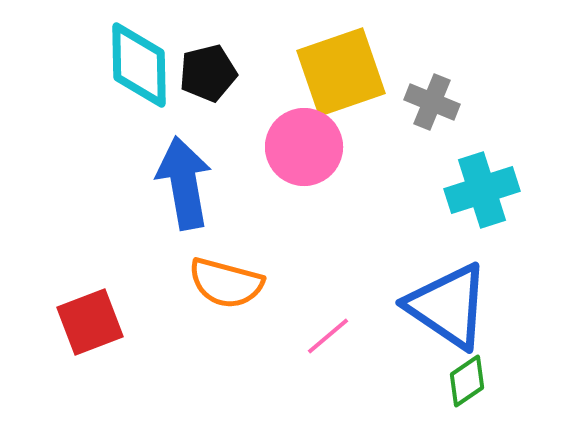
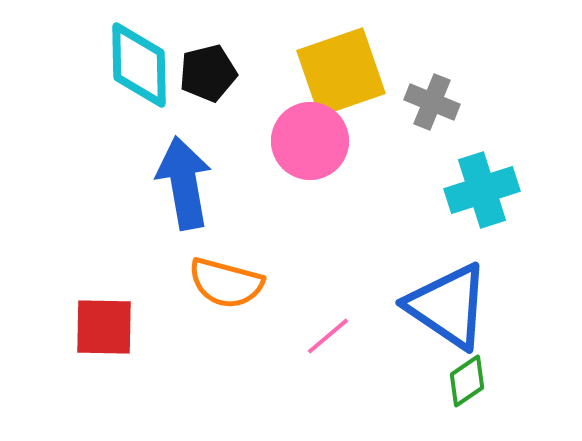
pink circle: moved 6 px right, 6 px up
red square: moved 14 px right, 5 px down; rotated 22 degrees clockwise
